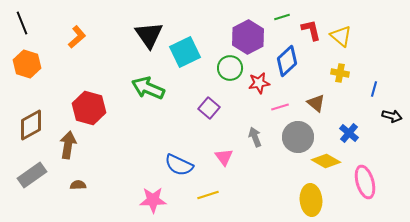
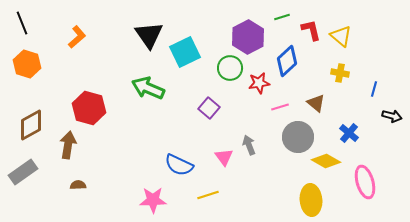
gray arrow: moved 6 px left, 8 px down
gray rectangle: moved 9 px left, 3 px up
